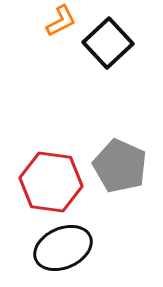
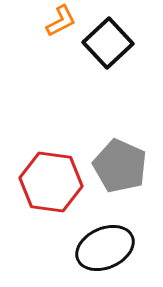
black ellipse: moved 42 px right
